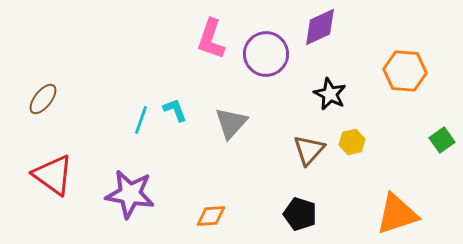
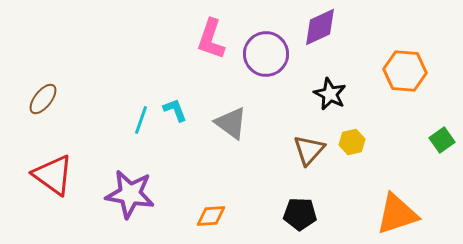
gray triangle: rotated 36 degrees counterclockwise
black pentagon: rotated 16 degrees counterclockwise
